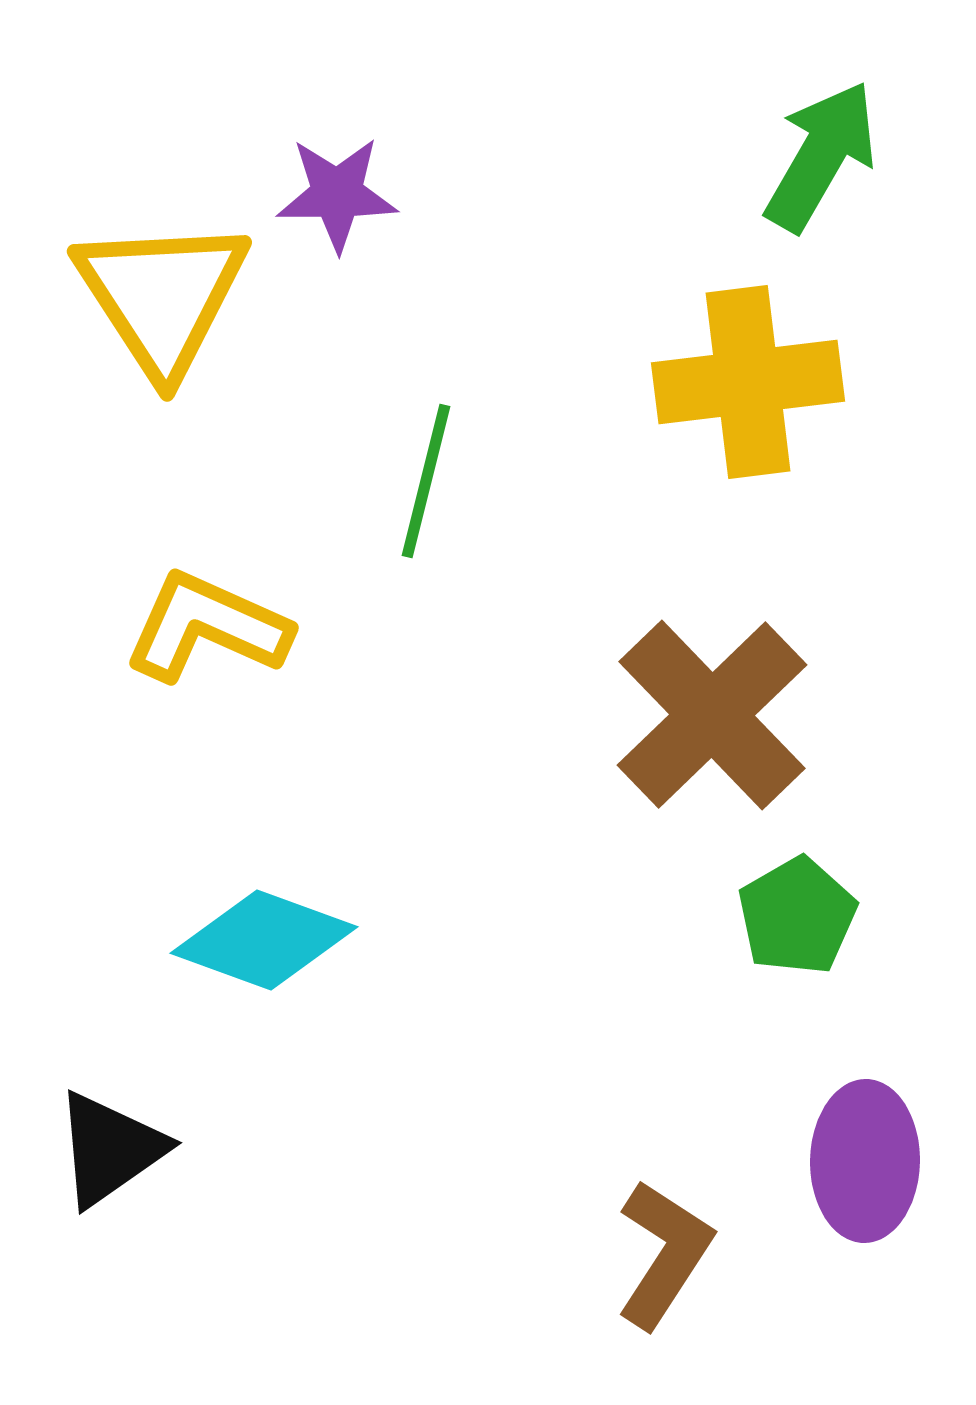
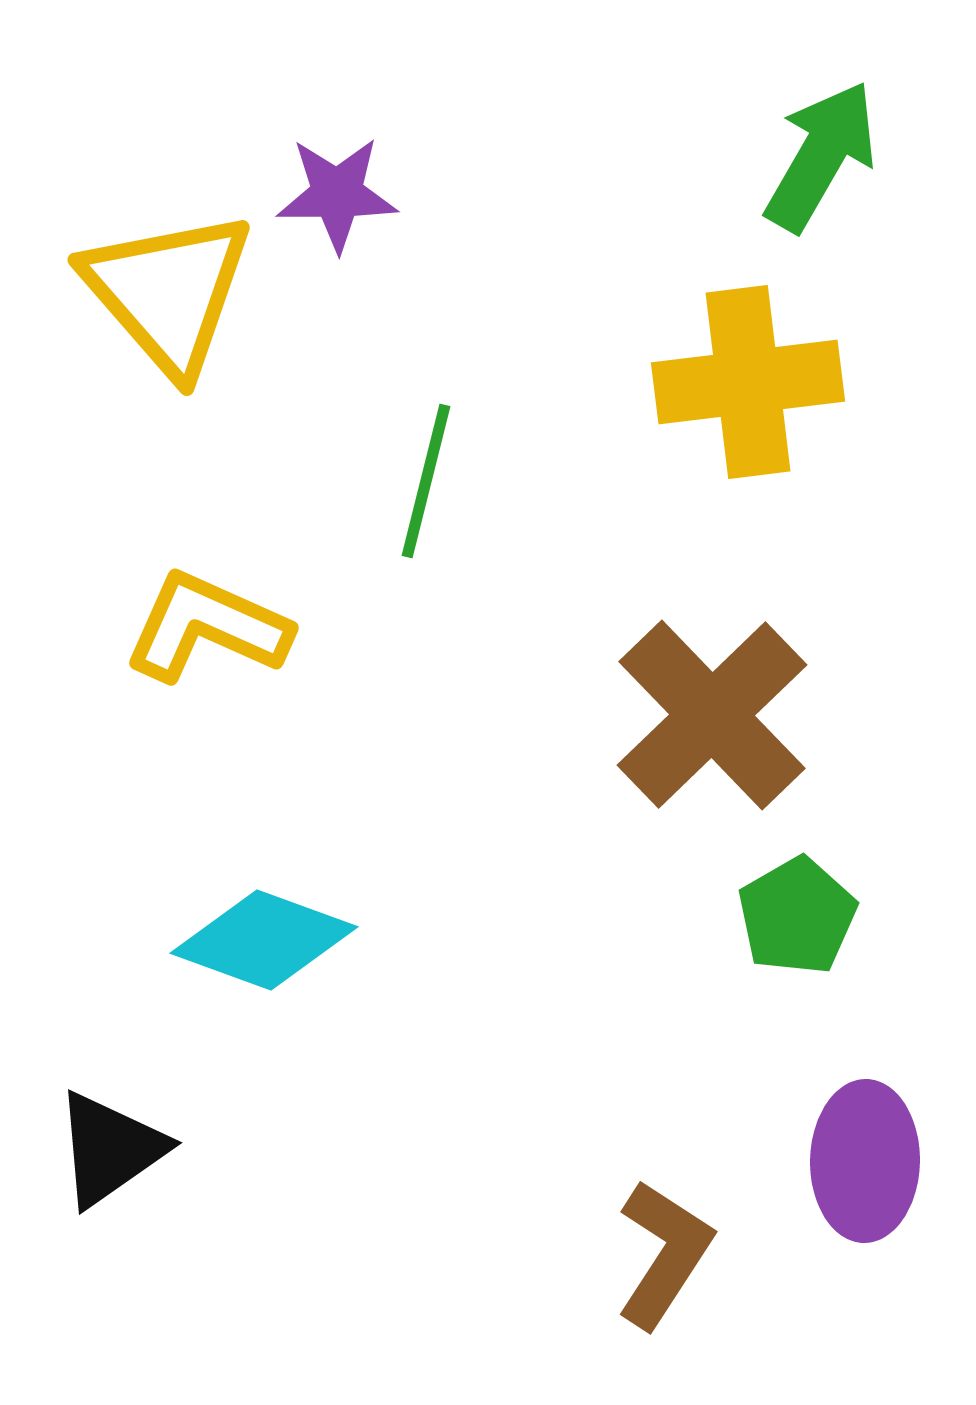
yellow triangle: moved 6 px right, 4 px up; rotated 8 degrees counterclockwise
